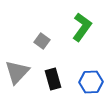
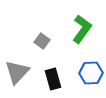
green L-shape: moved 2 px down
blue hexagon: moved 9 px up
